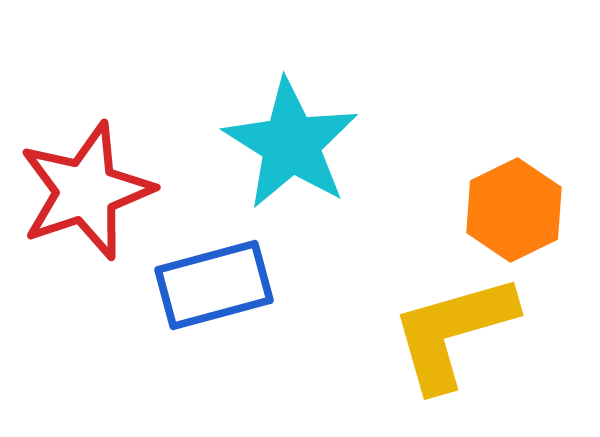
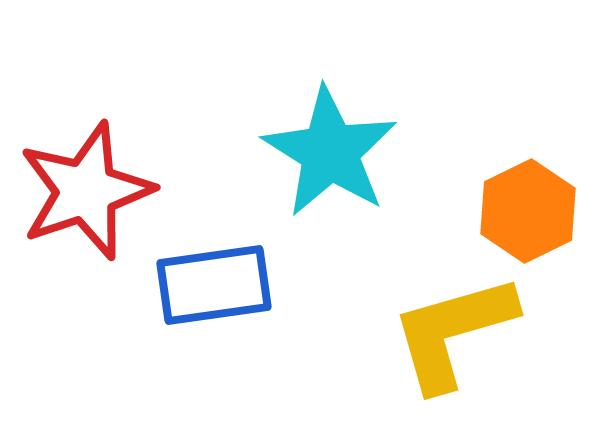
cyan star: moved 39 px right, 8 px down
orange hexagon: moved 14 px right, 1 px down
blue rectangle: rotated 7 degrees clockwise
